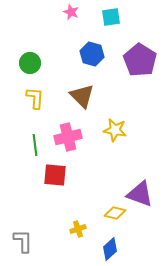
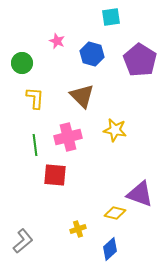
pink star: moved 14 px left, 29 px down
green circle: moved 8 px left
gray L-shape: rotated 50 degrees clockwise
